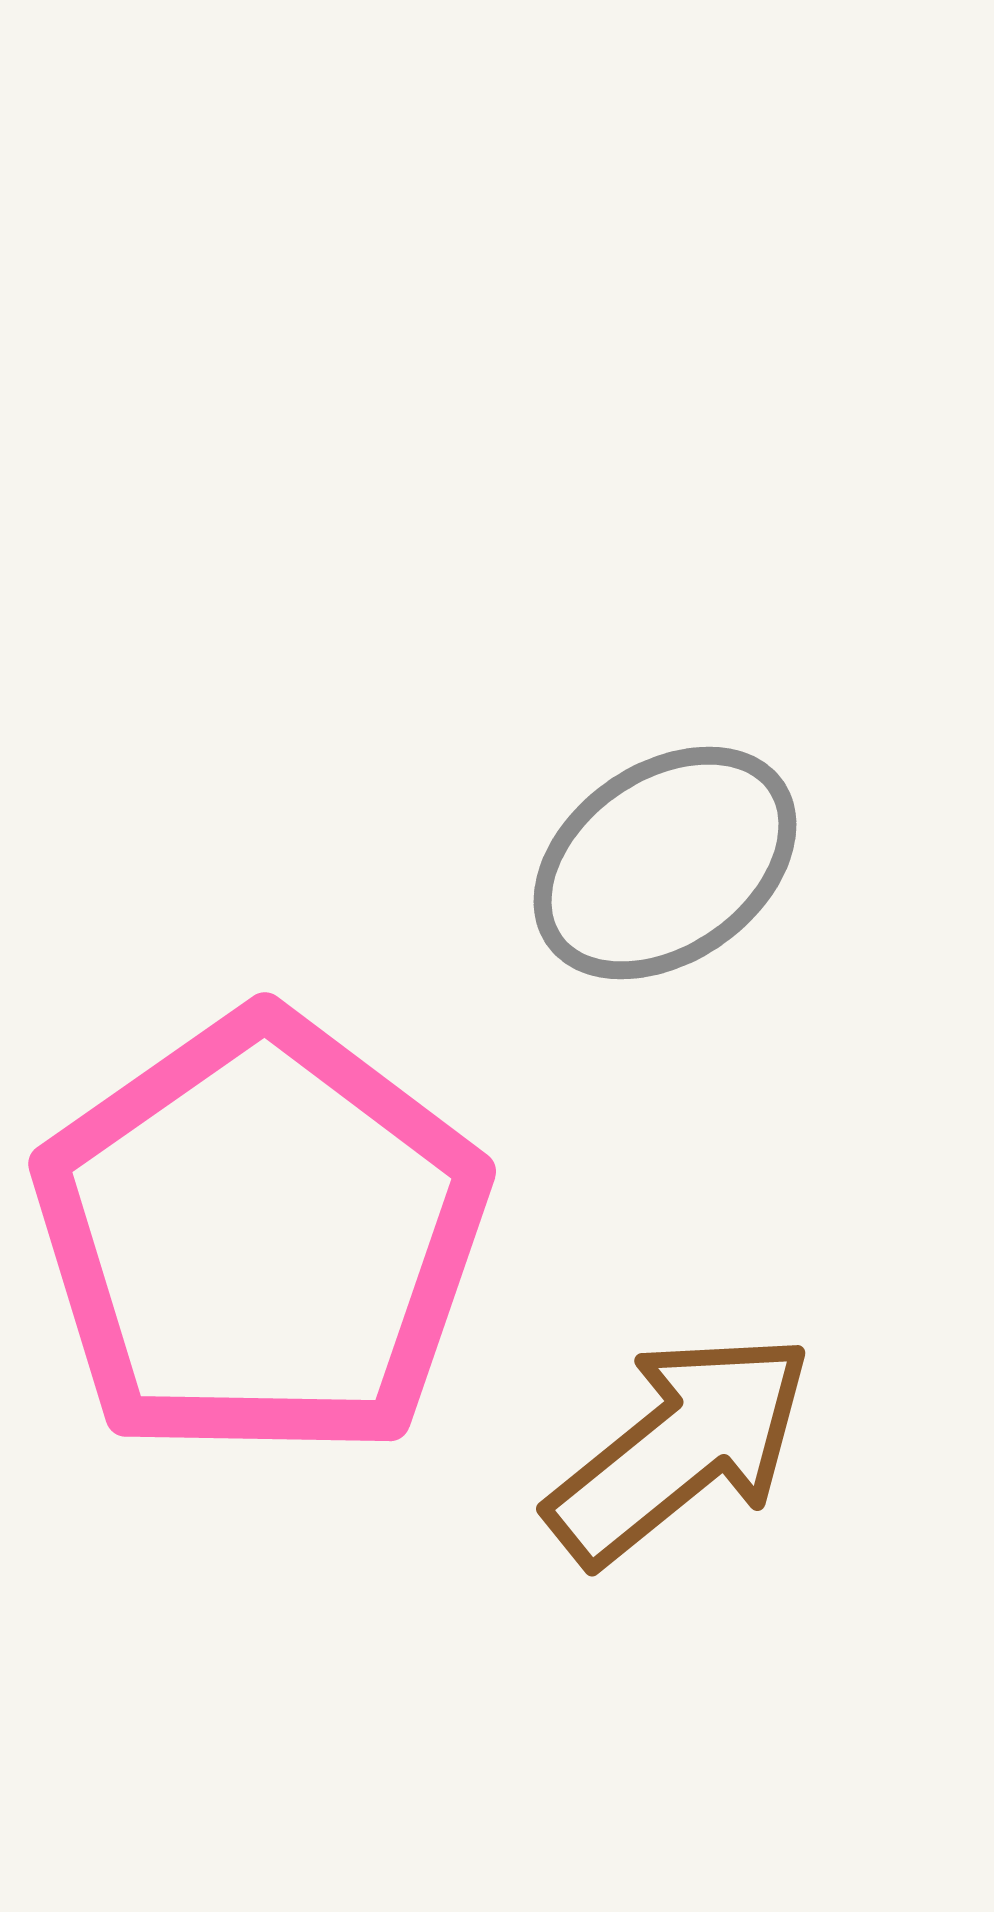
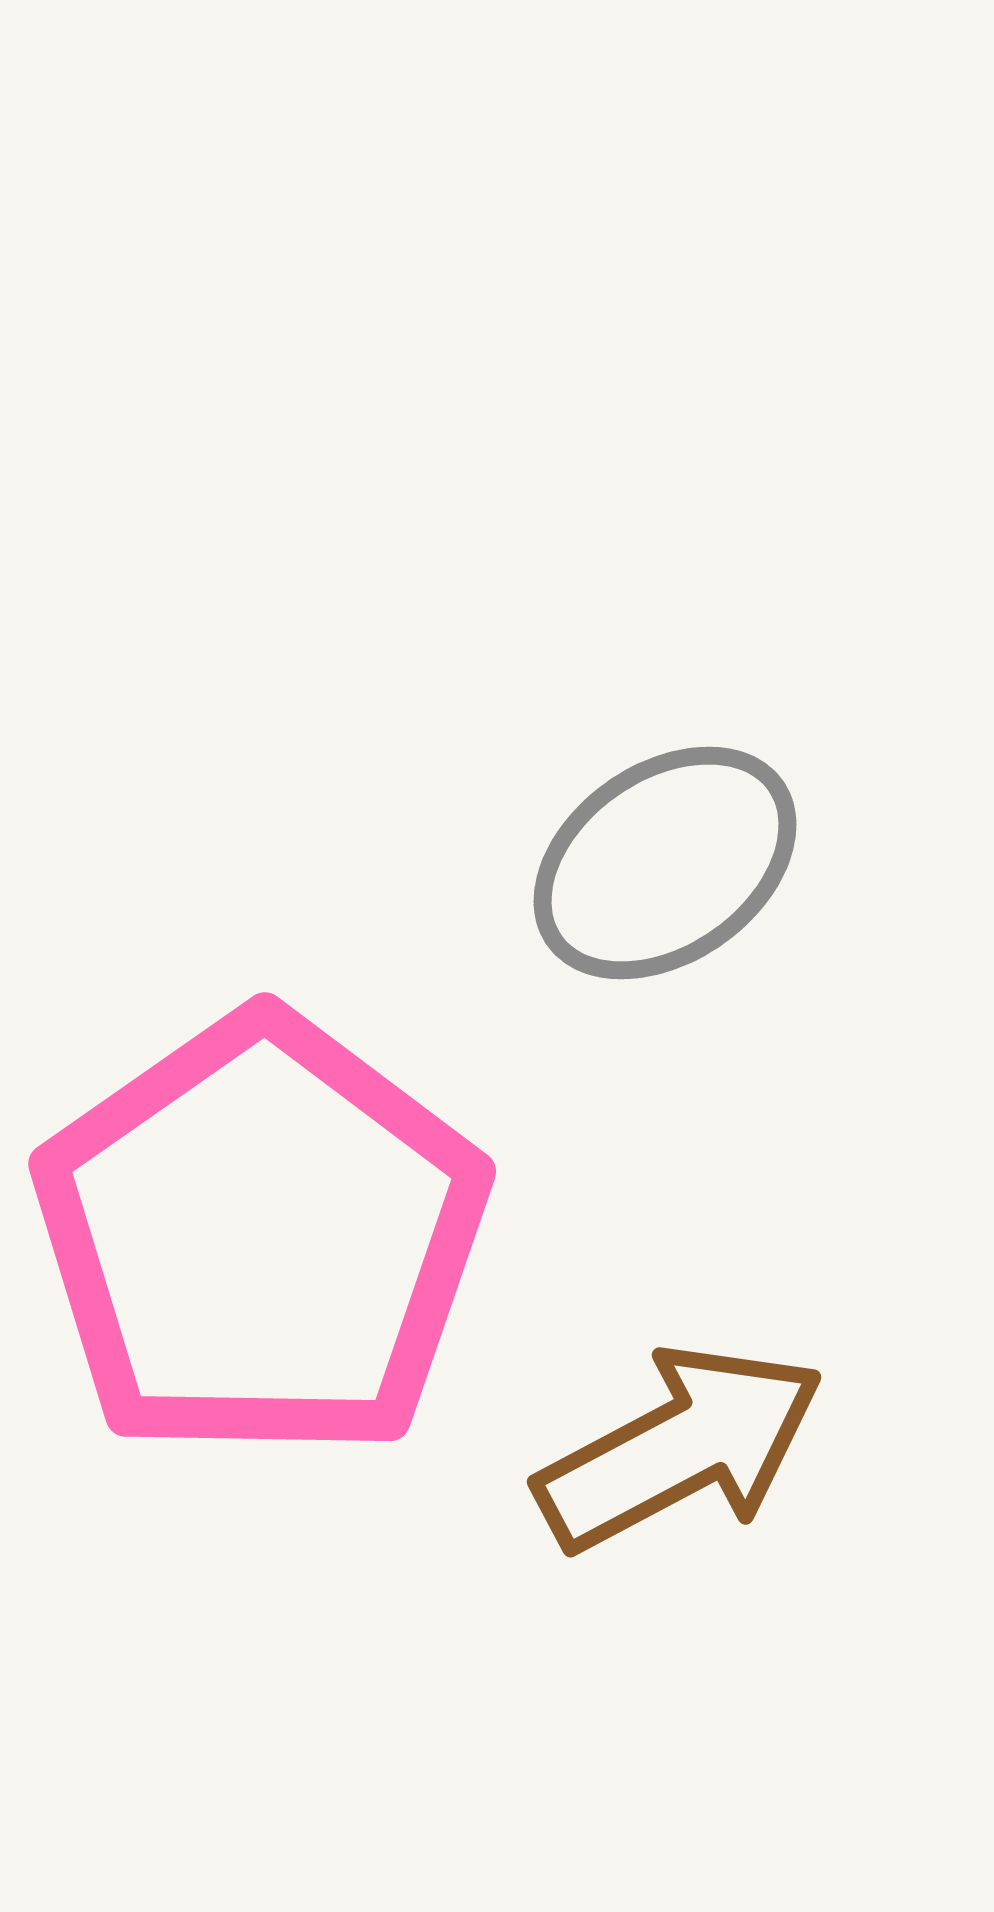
brown arrow: rotated 11 degrees clockwise
